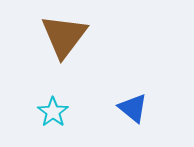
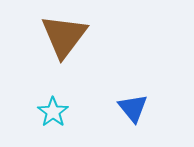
blue triangle: rotated 12 degrees clockwise
